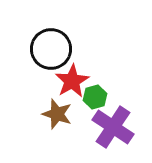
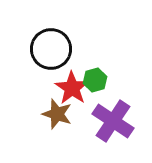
red star: moved 7 px down; rotated 8 degrees counterclockwise
green hexagon: moved 17 px up
purple cross: moved 6 px up
